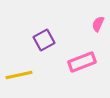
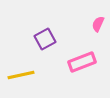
purple square: moved 1 px right, 1 px up
yellow line: moved 2 px right
